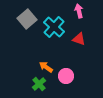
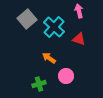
orange arrow: moved 3 px right, 9 px up
green cross: rotated 24 degrees clockwise
